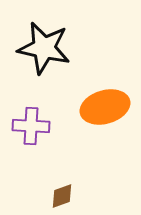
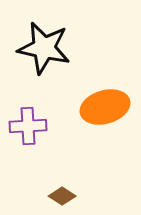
purple cross: moved 3 px left; rotated 6 degrees counterclockwise
brown diamond: rotated 52 degrees clockwise
